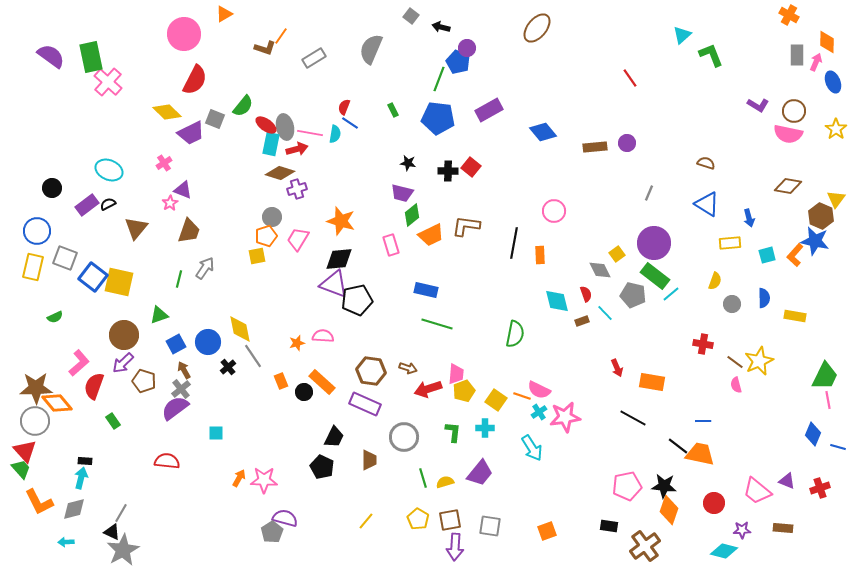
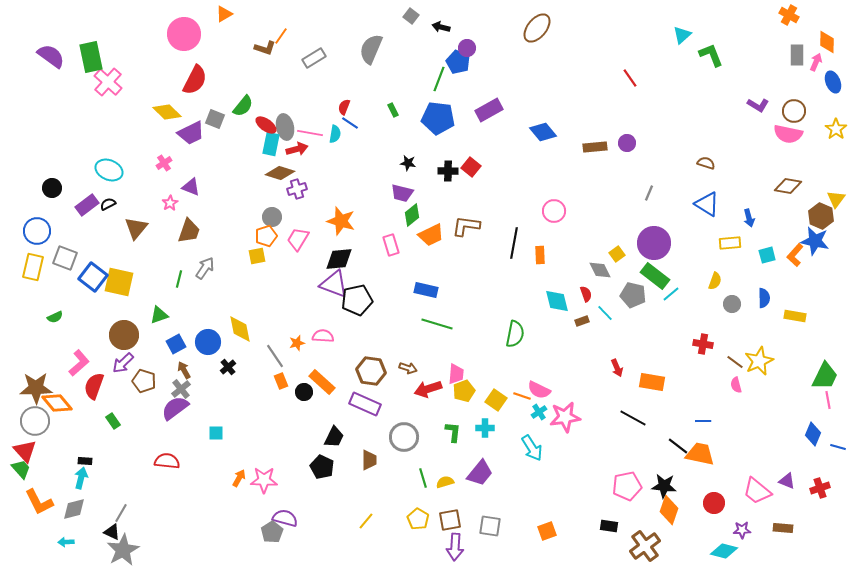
purple triangle at (183, 190): moved 8 px right, 3 px up
gray line at (253, 356): moved 22 px right
